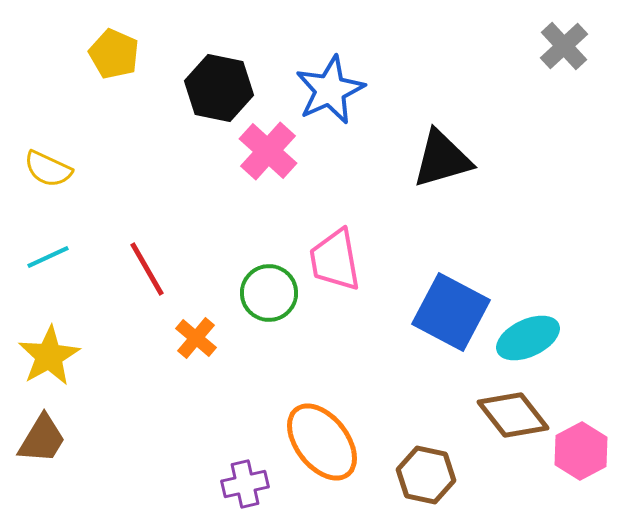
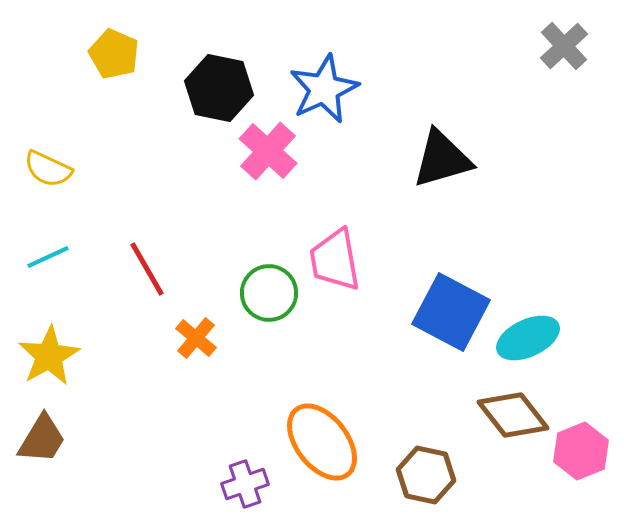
blue star: moved 6 px left, 1 px up
pink hexagon: rotated 6 degrees clockwise
purple cross: rotated 6 degrees counterclockwise
